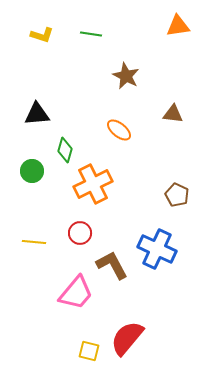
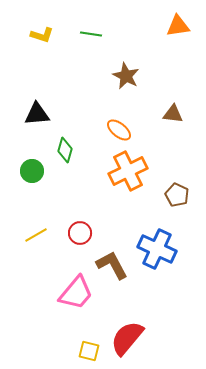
orange cross: moved 35 px right, 13 px up
yellow line: moved 2 px right, 7 px up; rotated 35 degrees counterclockwise
